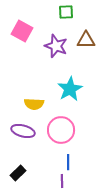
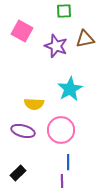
green square: moved 2 px left, 1 px up
brown triangle: moved 1 px left, 1 px up; rotated 12 degrees counterclockwise
